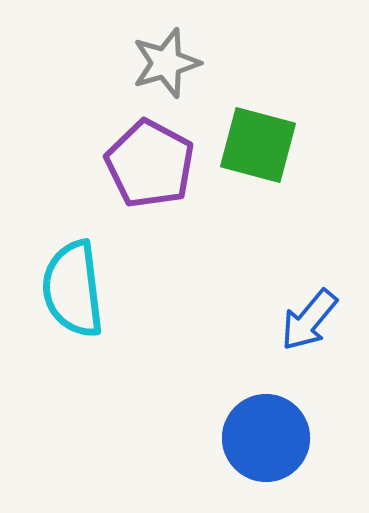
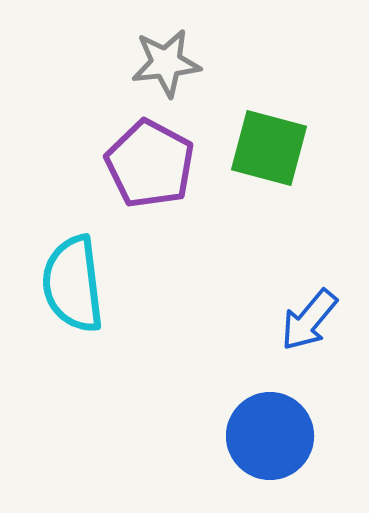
gray star: rotated 10 degrees clockwise
green square: moved 11 px right, 3 px down
cyan semicircle: moved 5 px up
blue circle: moved 4 px right, 2 px up
